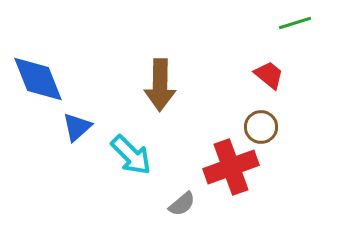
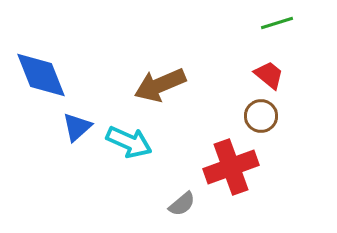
green line: moved 18 px left
blue diamond: moved 3 px right, 4 px up
brown arrow: rotated 66 degrees clockwise
brown circle: moved 11 px up
cyan arrow: moved 2 px left, 13 px up; rotated 21 degrees counterclockwise
